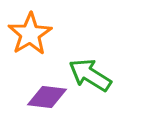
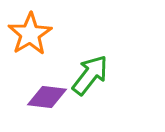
green arrow: rotated 96 degrees clockwise
